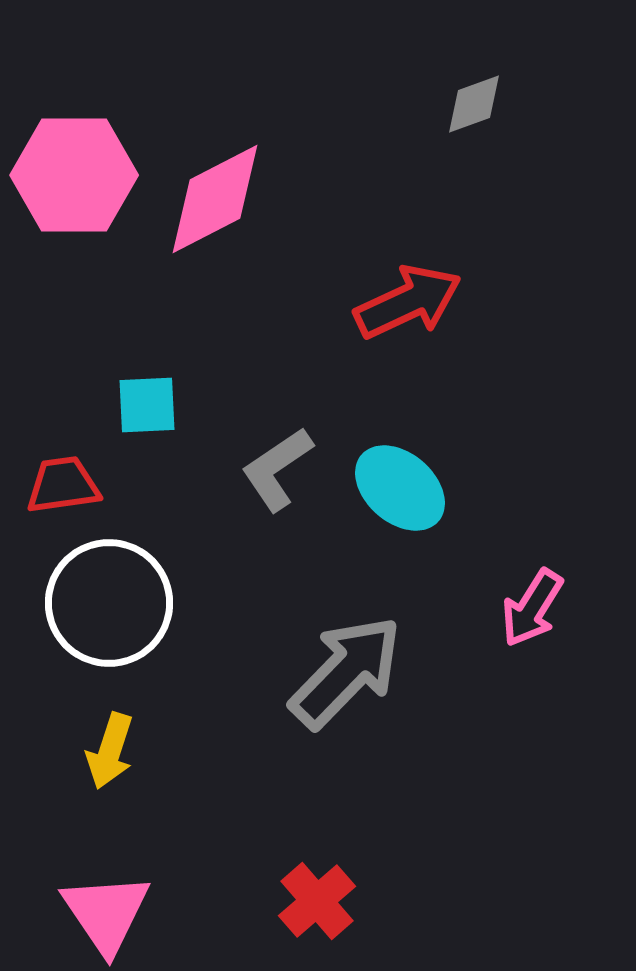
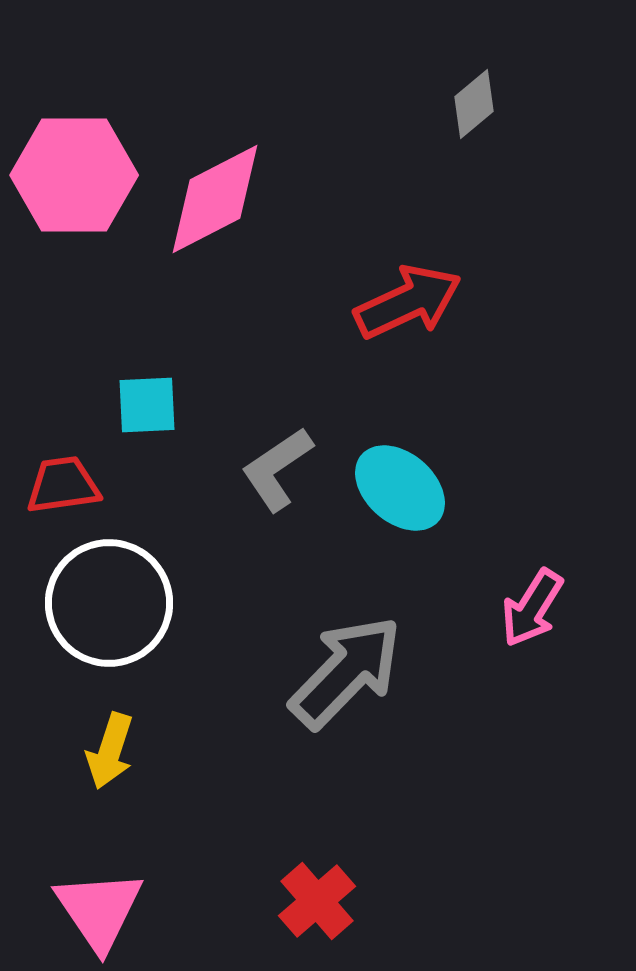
gray diamond: rotated 20 degrees counterclockwise
pink triangle: moved 7 px left, 3 px up
